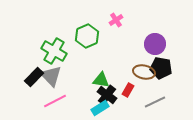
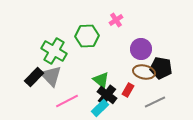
green hexagon: rotated 20 degrees clockwise
purple circle: moved 14 px left, 5 px down
green triangle: rotated 30 degrees clockwise
pink line: moved 12 px right
cyan rectangle: rotated 12 degrees counterclockwise
